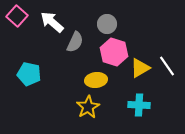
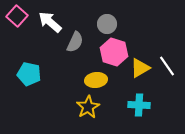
white arrow: moved 2 px left
